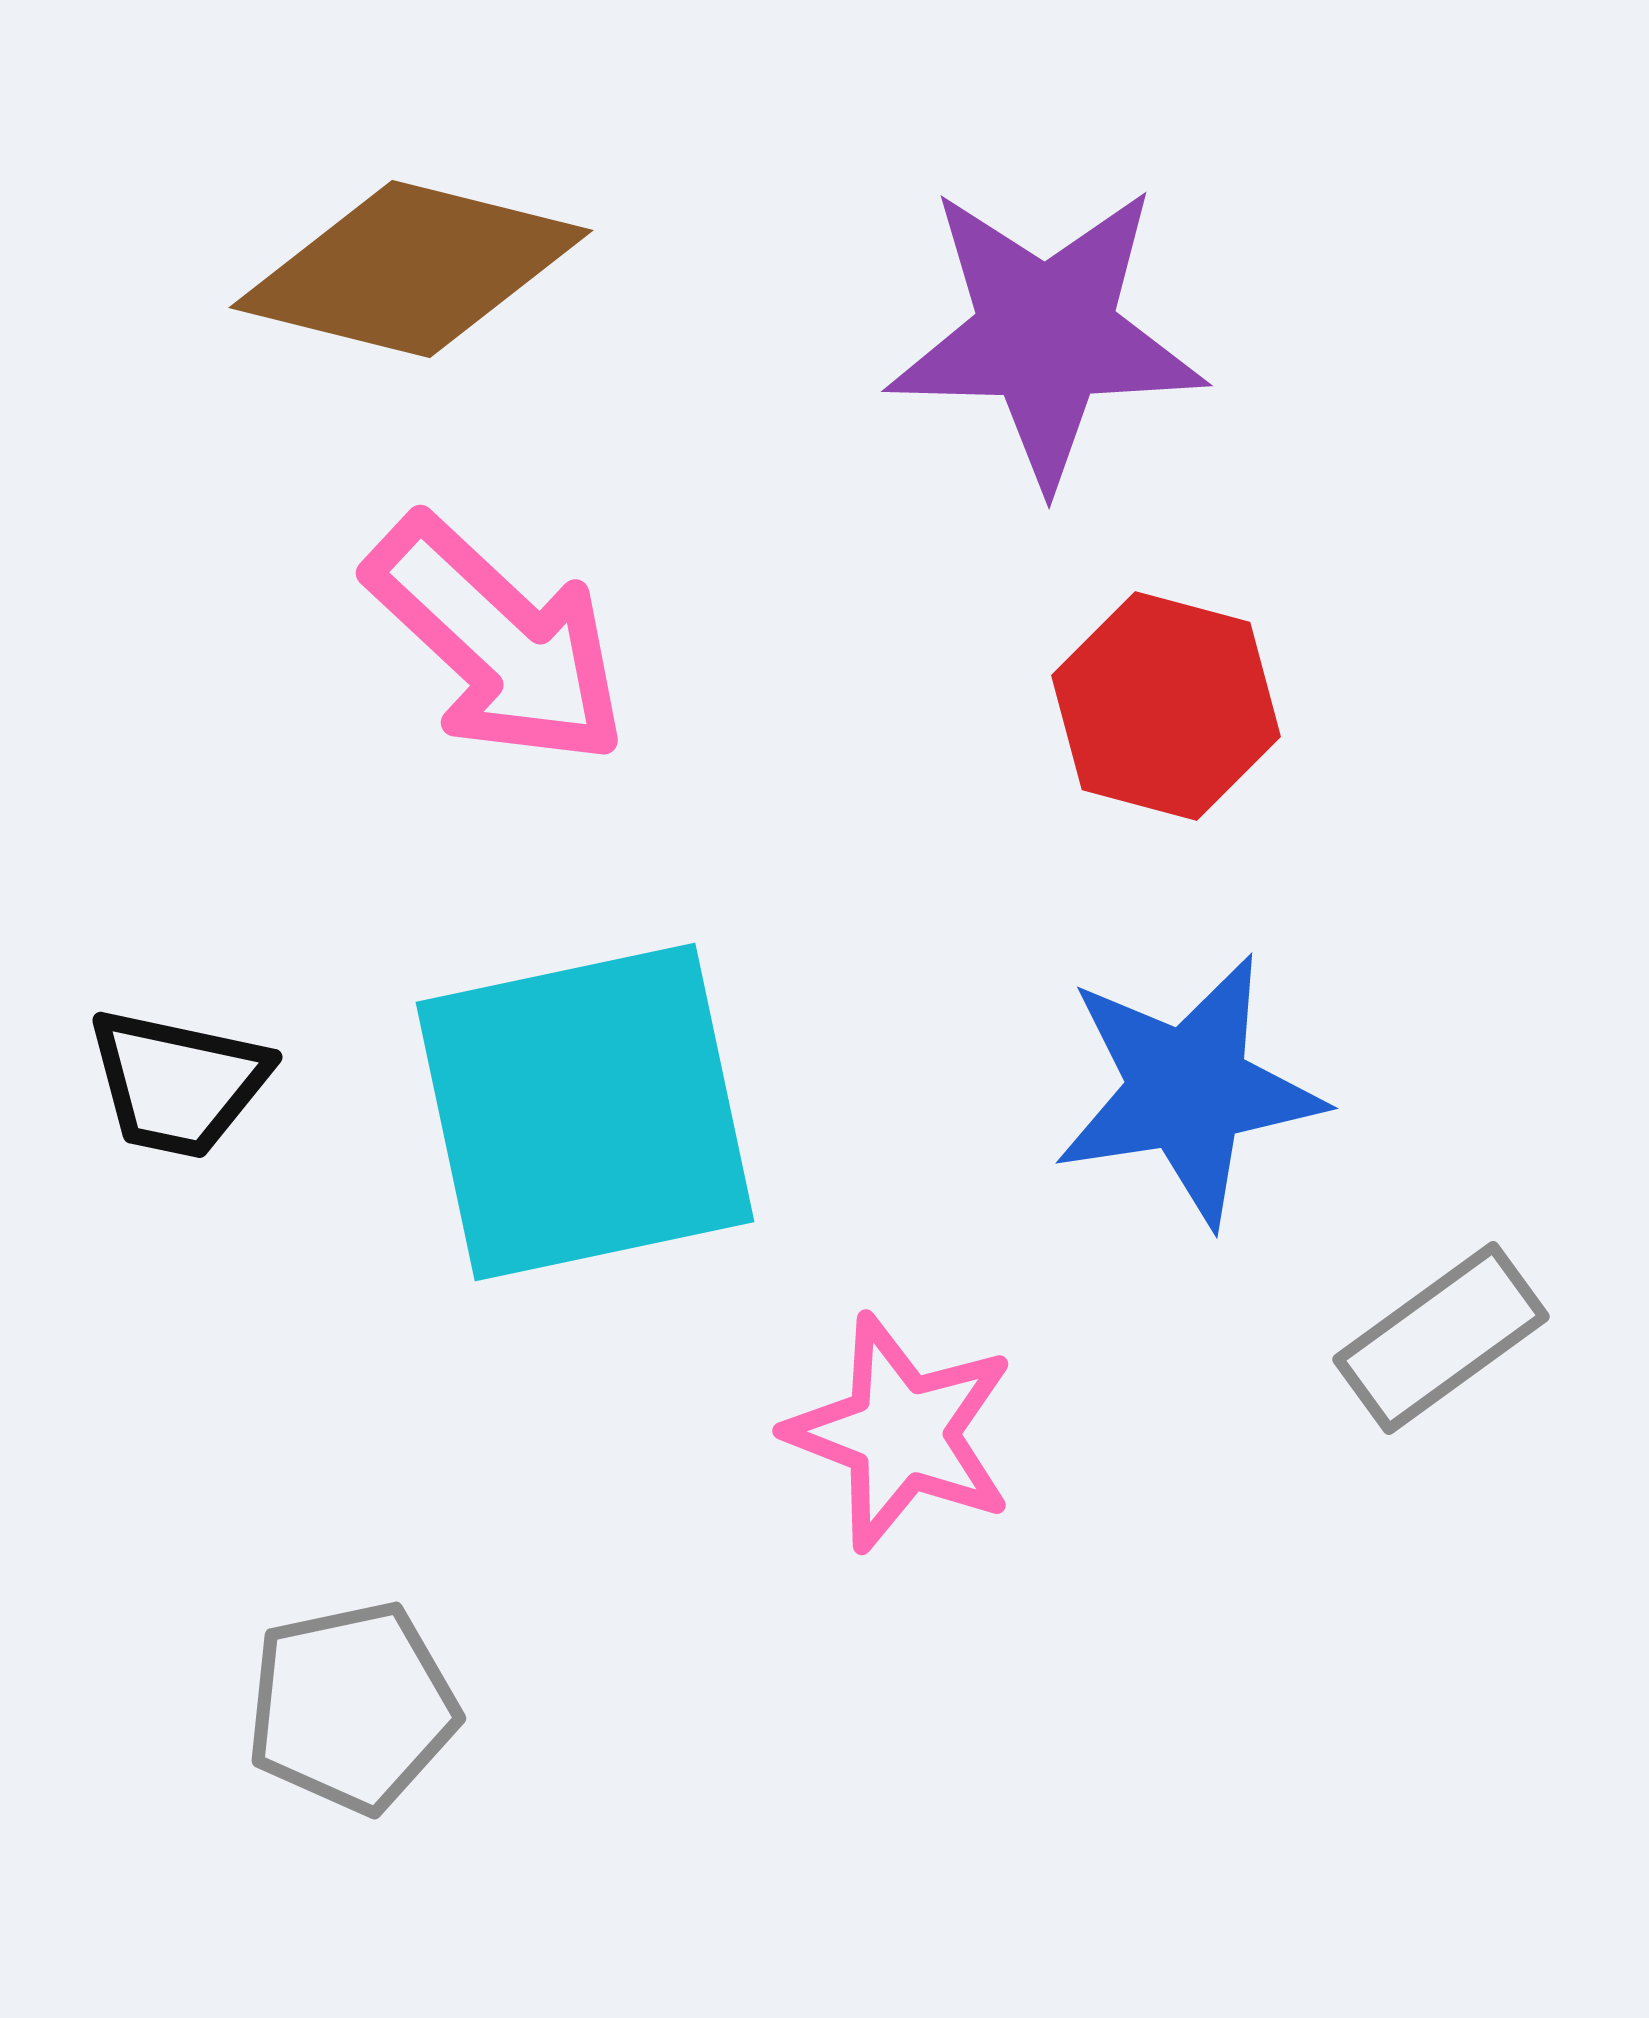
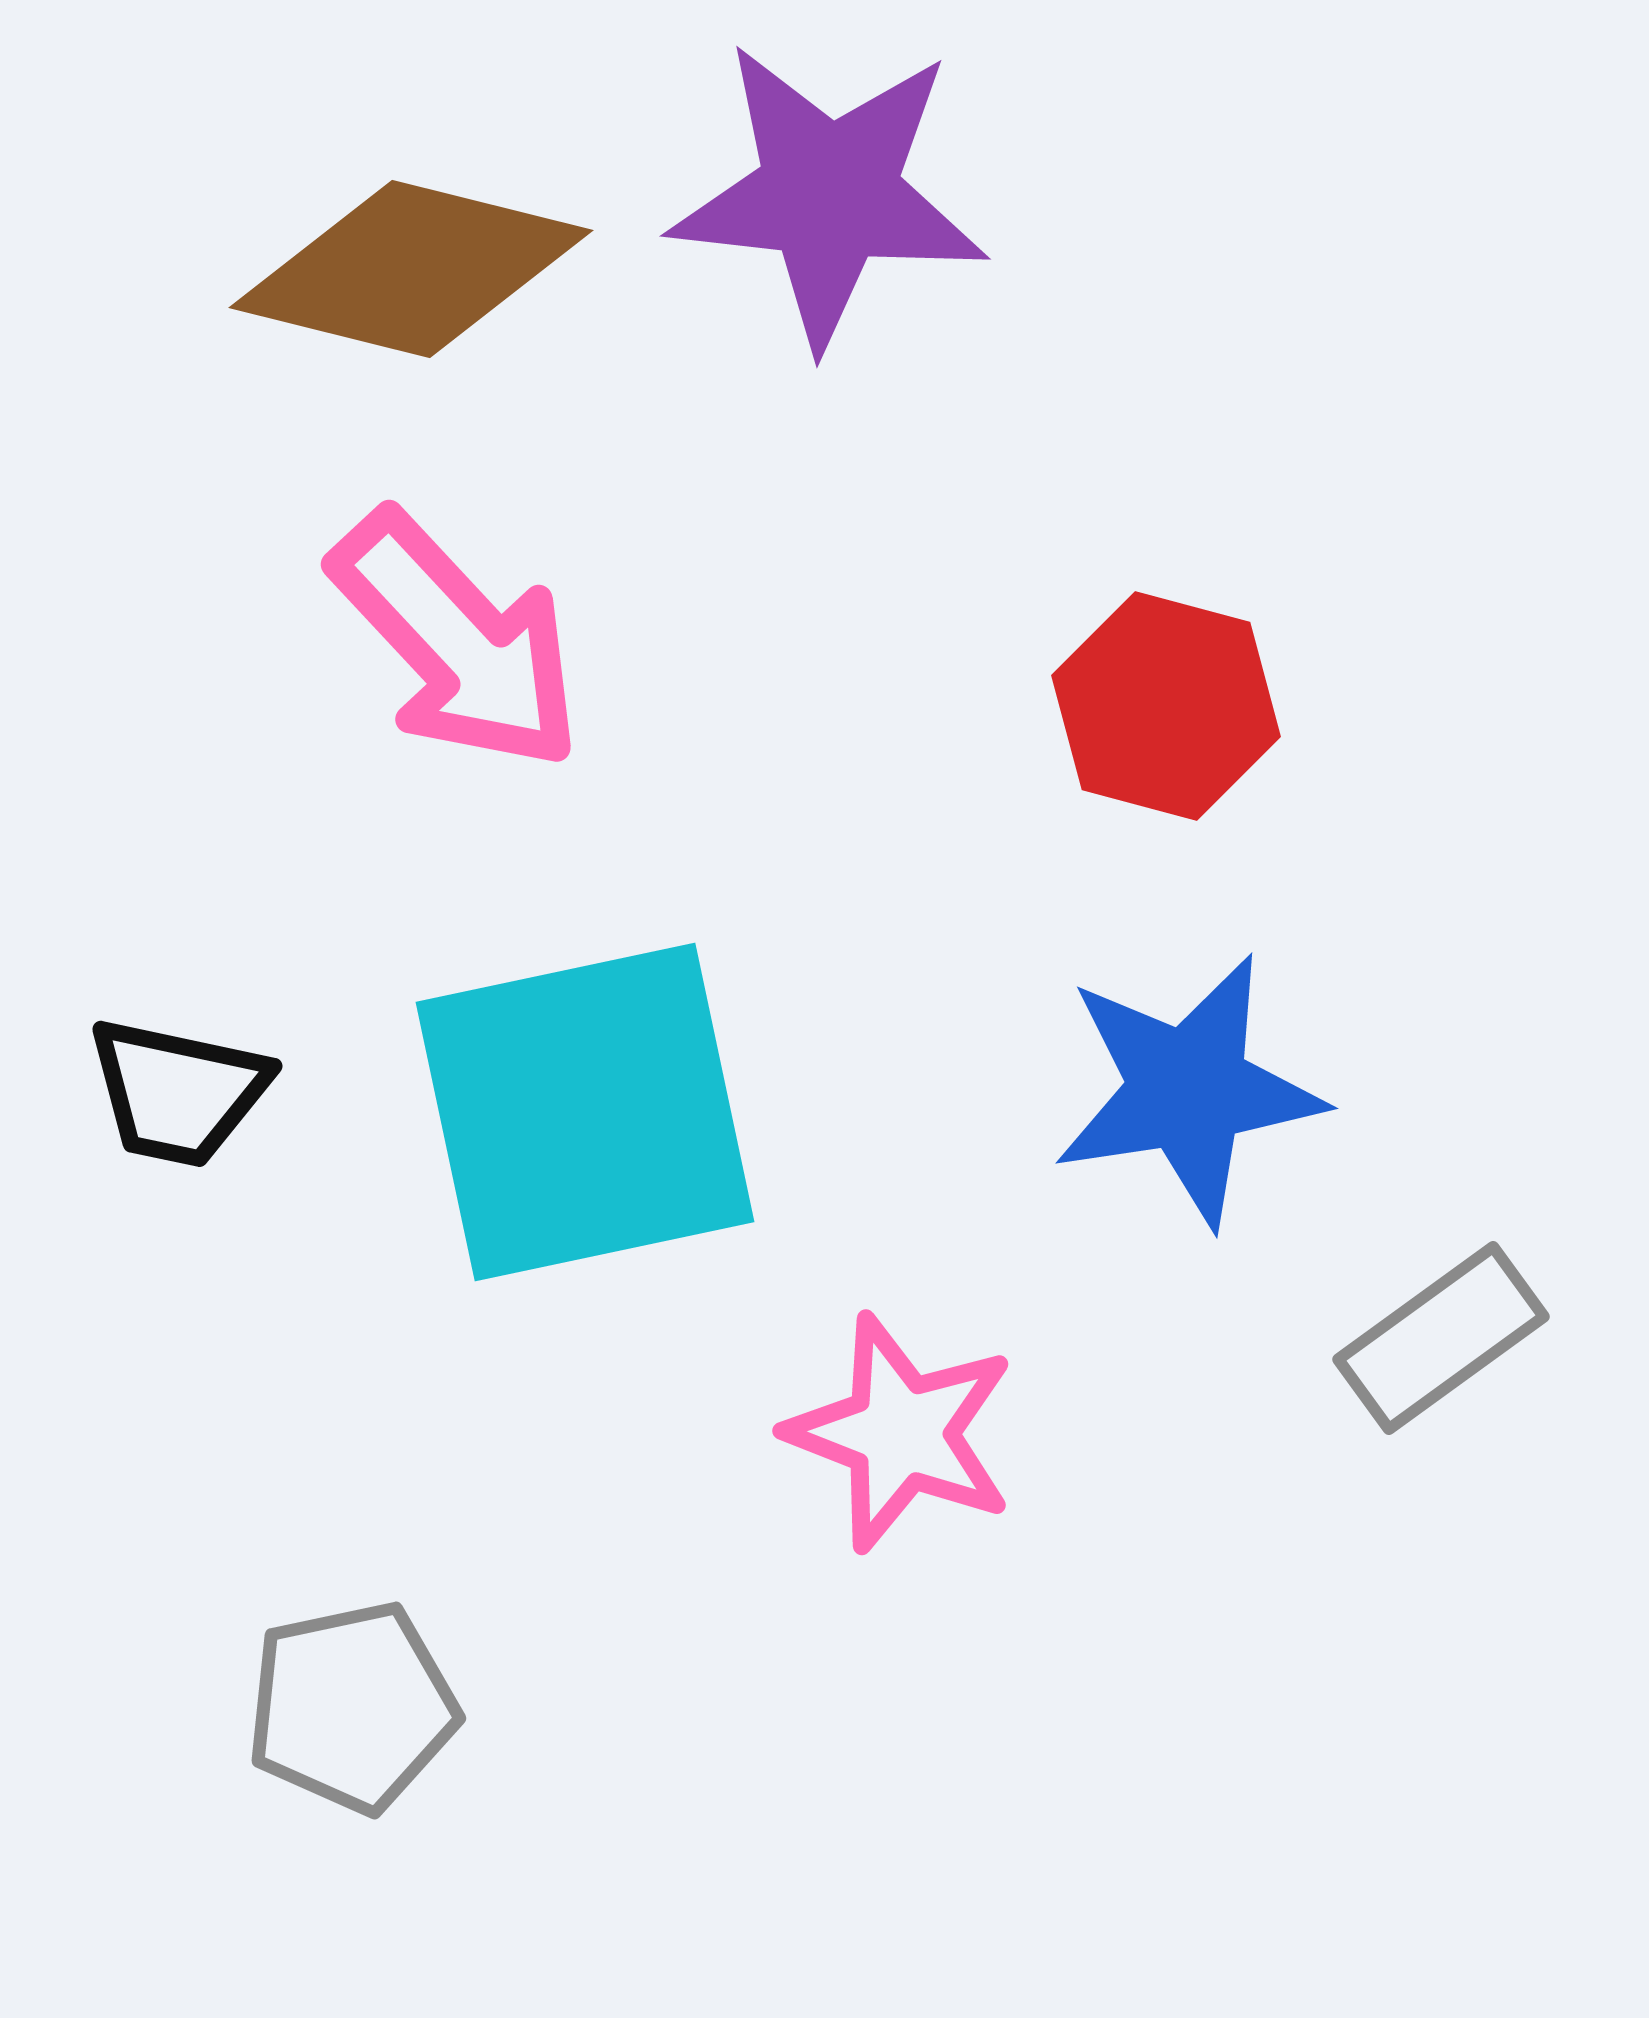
purple star: moved 217 px left, 141 px up; rotated 5 degrees clockwise
pink arrow: moved 40 px left; rotated 4 degrees clockwise
black trapezoid: moved 9 px down
